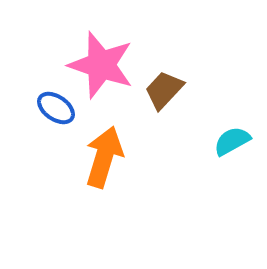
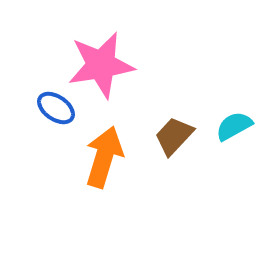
pink star: rotated 28 degrees counterclockwise
brown trapezoid: moved 10 px right, 46 px down
cyan semicircle: moved 2 px right, 15 px up
